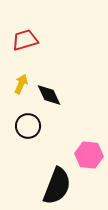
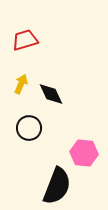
black diamond: moved 2 px right, 1 px up
black circle: moved 1 px right, 2 px down
pink hexagon: moved 5 px left, 2 px up
